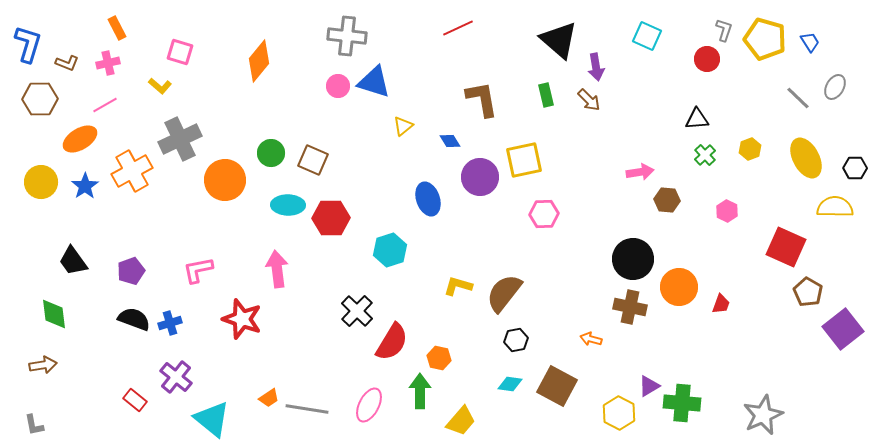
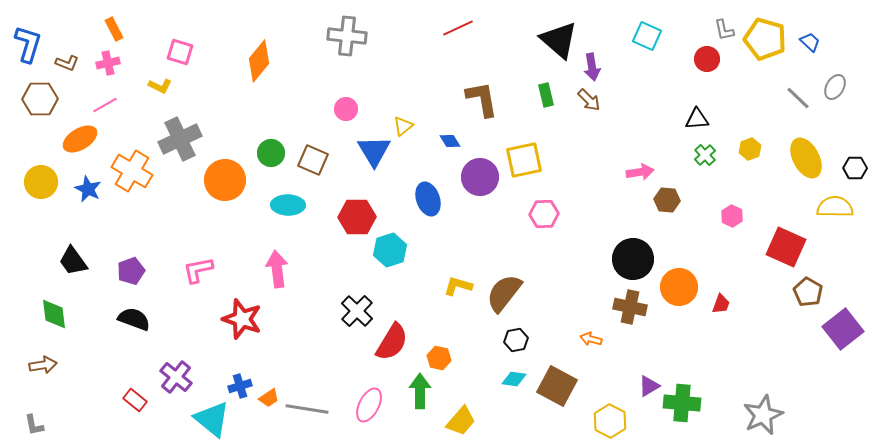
orange rectangle at (117, 28): moved 3 px left, 1 px down
gray L-shape at (724, 30): rotated 150 degrees clockwise
blue trapezoid at (810, 42): rotated 15 degrees counterclockwise
purple arrow at (596, 67): moved 4 px left
blue triangle at (374, 82): moved 69 px down; rotated 42 degrees clockwise
yellow L-shape at (160, 86): rotated 15 degrees counterclockwise
pink circle at (338, 86): moved 8 px right, 23 px down
orange cross at (132, 171): rotated 30 degrees counterclockwise
blue star at (85, 186): moved 3 px right, 3 px down; rotated 12 degrees counterclockwise
pink hexagon at (727, 211): moved 5 px right, 5 px down
red hexagon at (331, 218): moved 26 px right, 1 px up
blue cross at (170, 323): moved 70 px right, 63 px down
cyan diamond at (510, 384): moved 4 px right, 5 px up
yellow hexagon at (619, 413): moved 9 px left, 8 px down
